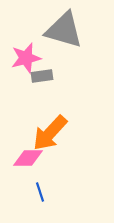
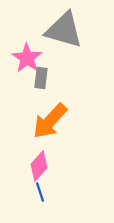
pink star: moved 1 px right; rotated 24 degrees counterclockwise
gray rectangle: moved 1 px left, 2 px down; rotated 75 degrees counterclockwise
orange arrow: moved 12 px up
pink diamond: moved 11 px right, 8 px down; rotated 48 degrees counterclockwise
